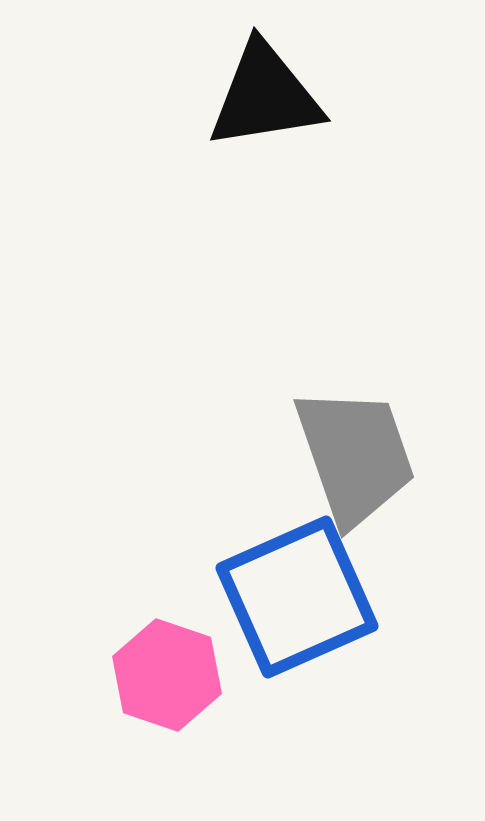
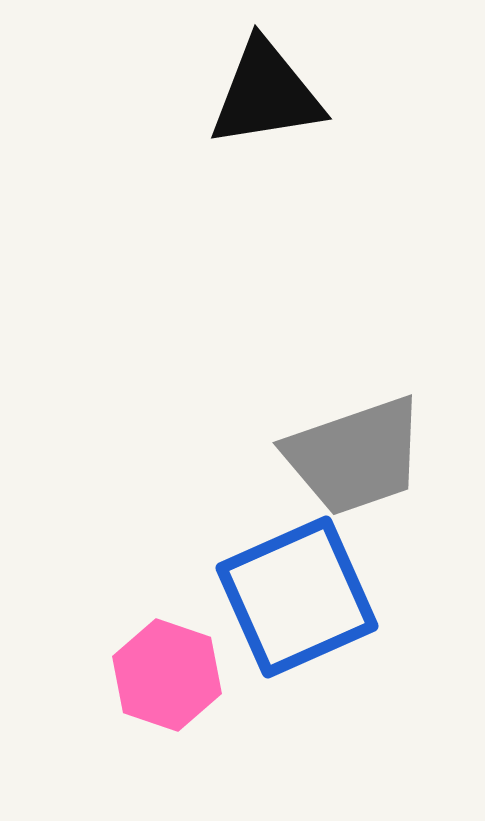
black triangle: moved 1 px right, 2 px up
gray trapezoid: rotated 90 degrees clockwise
